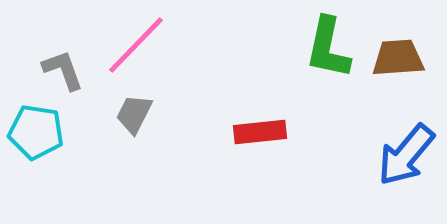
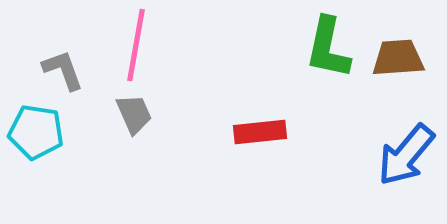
pink line: rotated 34 degrees counterclockwise
gray trapezoid: rotated 129 degrees clockwise
